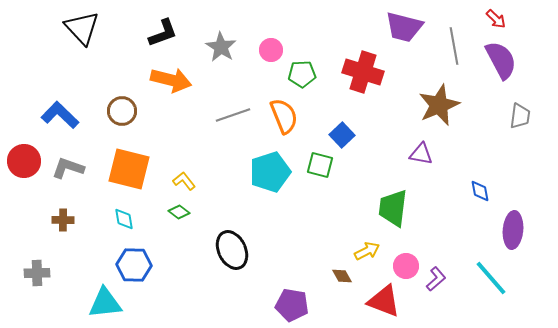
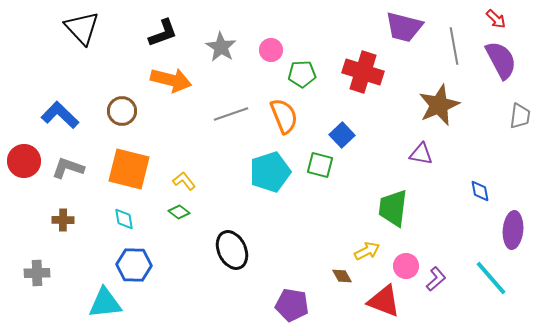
gray line at (233, 115): moved 2 px left, 1 px up
